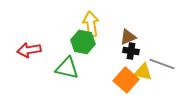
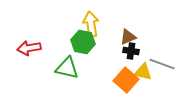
red arrow: moved 2 px up
